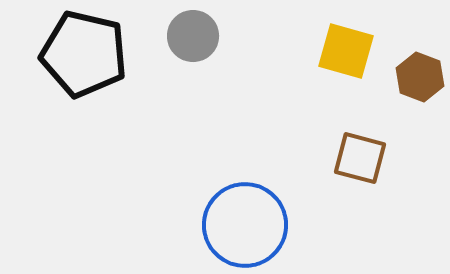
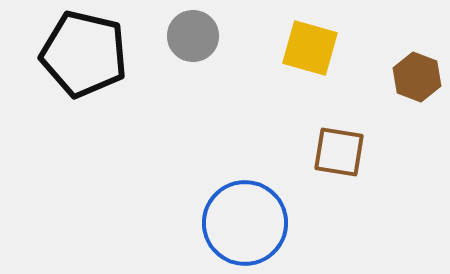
yellow square: moved 36 px left, 3 px up
brown hexagon: moved 3 px left
brown square: moved 21 px left, 6 px up; rotated 6 degrees counterclockwise
blue circle: moved 2 px up
